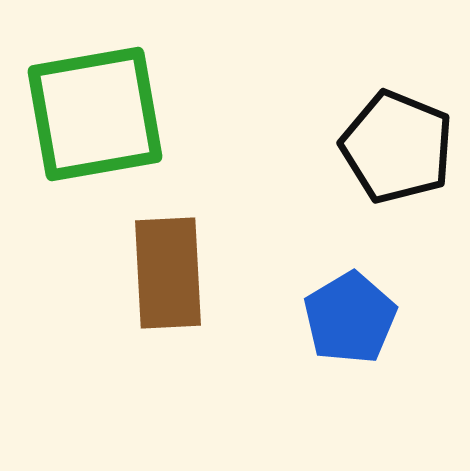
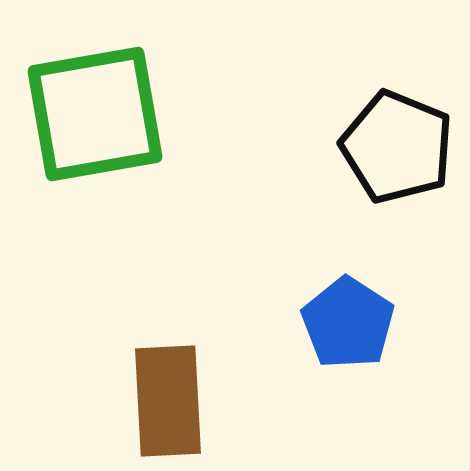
brown rectangle: moved 128 px down
blue pentagon: moved 2 px left, 5 px down; rotated 8 degrees counterclockwise
